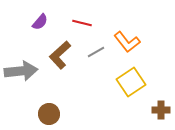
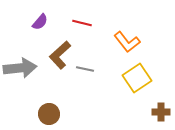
gray line: moved 11 px left, 17 px down; rotated 42 degrees clockwise
gray arrow: moved 1 px left, 3 px up
yellow square: moved 6 px right, 4 px up
brown cross: moved 2 px down
